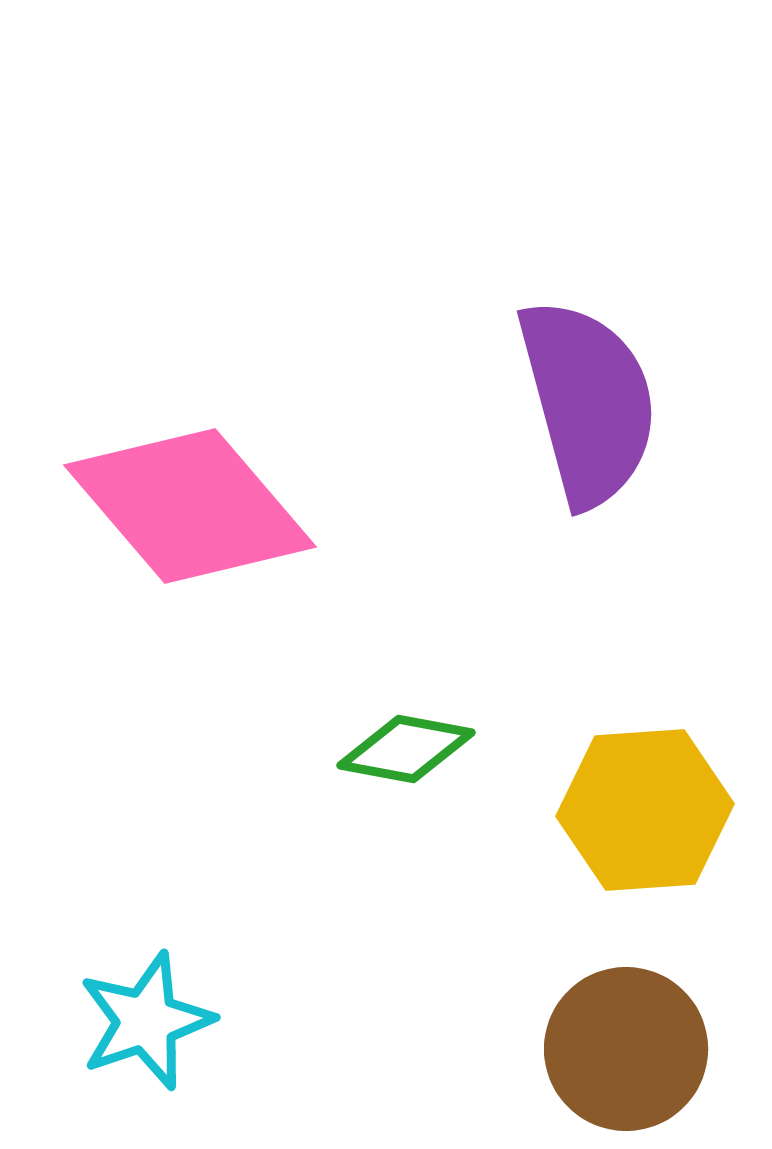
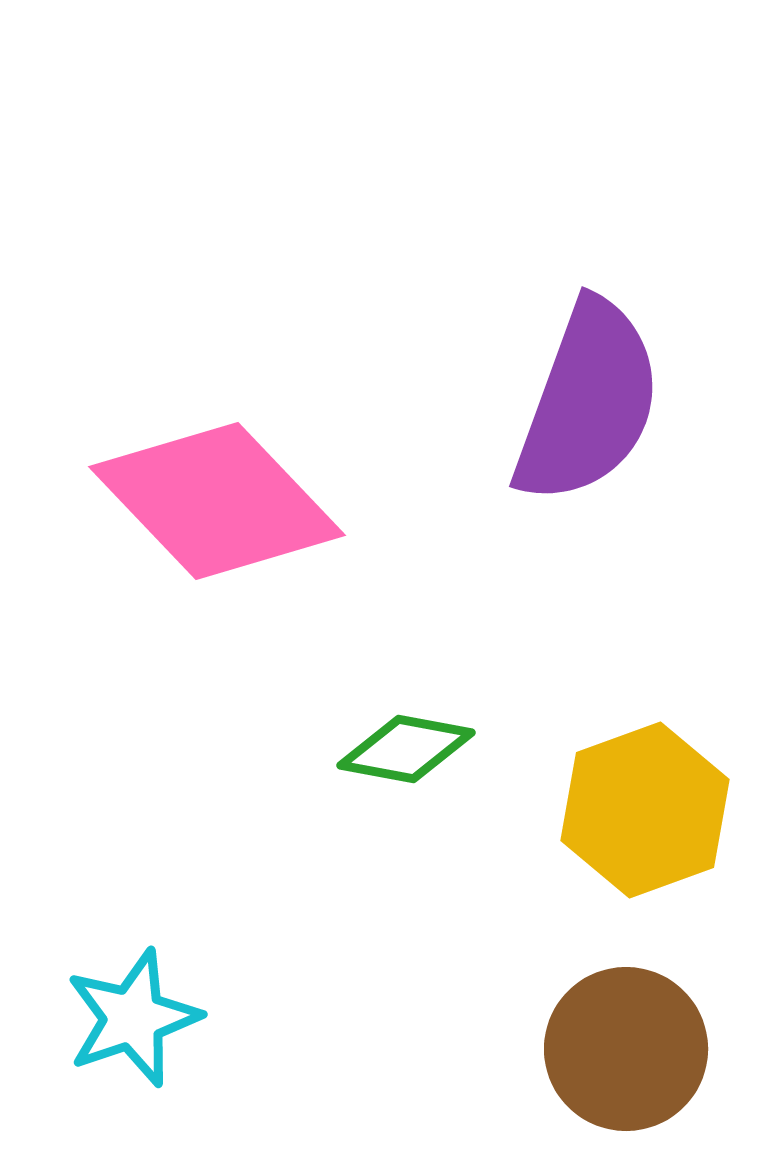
purple semicircle: rotated 35 degrees clockwise
pink diamond: moved 27 px right, 5 px up; rotated 3 degrees counterclockwise
yellow hexagon: rotated 16 degrees counterclockwise
cyan star: moved 13 px left, 3 px up
